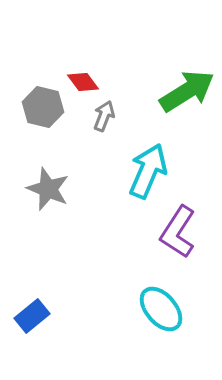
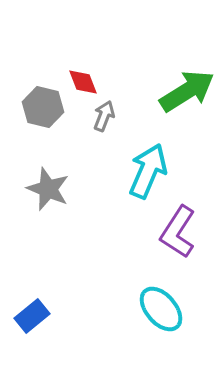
red diamond: rotated 16 degrees clockwise
